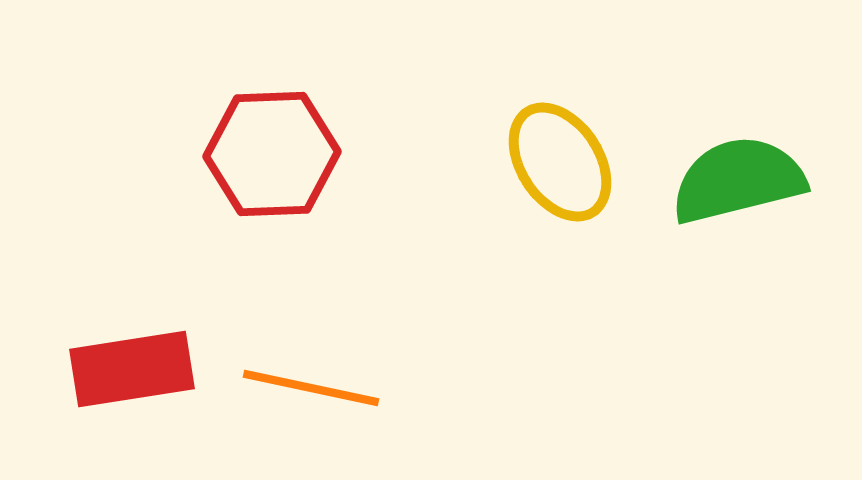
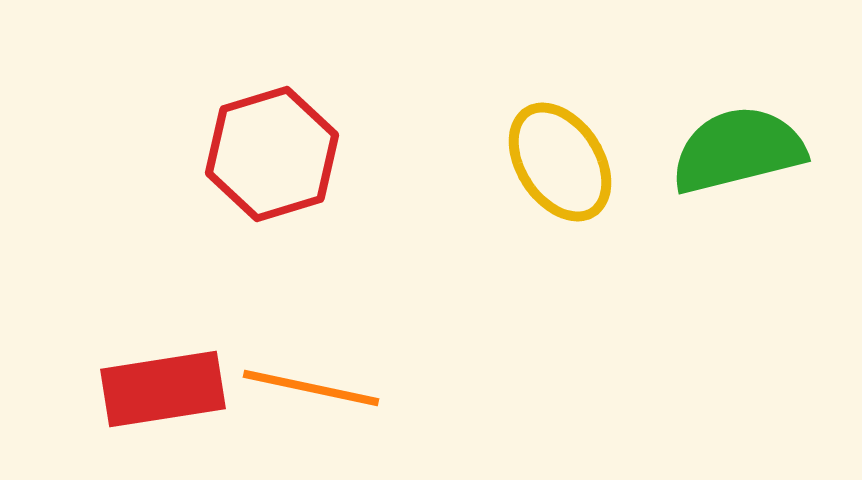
red hexagon: rotated 15 degrees counterclockwise
green semicircle: moved 30 px up
red rectangle: moved 31 px right, 20 px down
